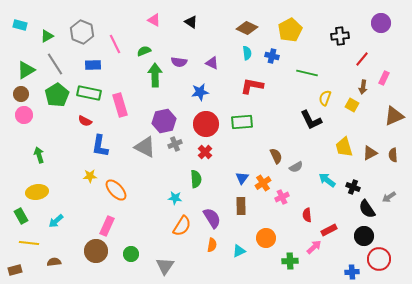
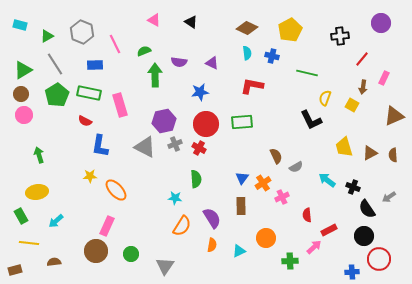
blue rectangle at (93, 65): moved 2 px right
green triangle at (26, 70): moved 3 px left
red cross at (205, 152): moved 6 px left, 4 px up; rotated 16 degrees counterclockwise
